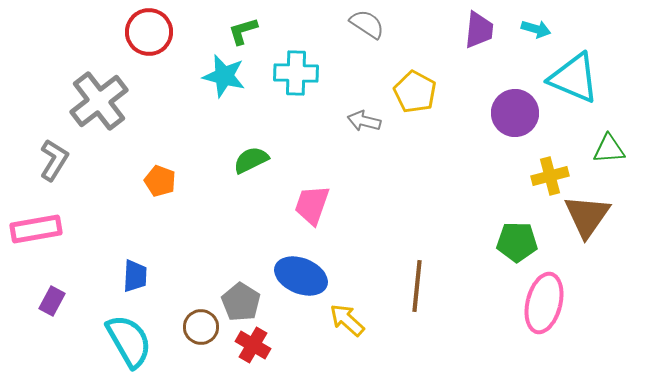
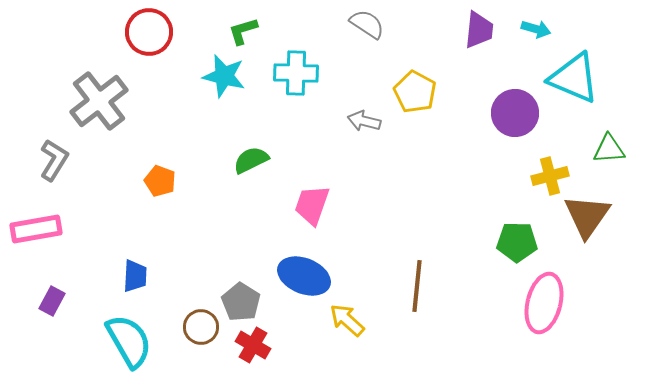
blue ellipse: moved 3 px right
